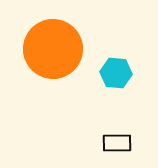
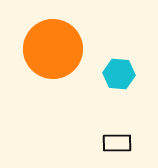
cyan hexagon: moved 3 px right, 1 px down
